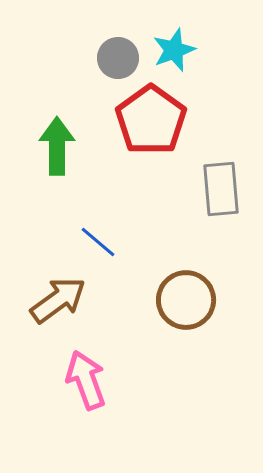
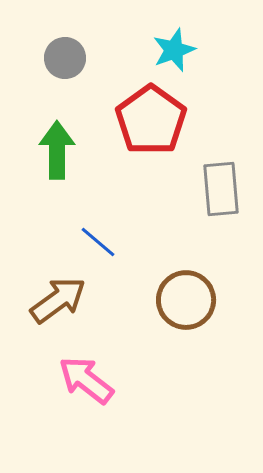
gray circle: moved 53 px left
green arrow: moved 4 px down
pink arrow: rotated 32 degrees counterclockwise
